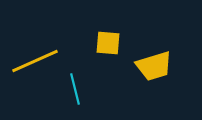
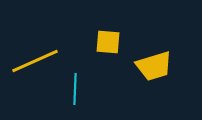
yellow square: moved 1 px up
cyan line: rotated 16 degrees clockwise
